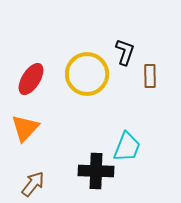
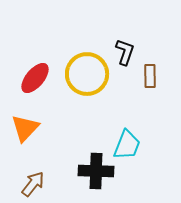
red ellipse: moved 4 px right, 1 px up; rotated 8 degrees clockwise
cyan trapezoid: moved 2 px up
